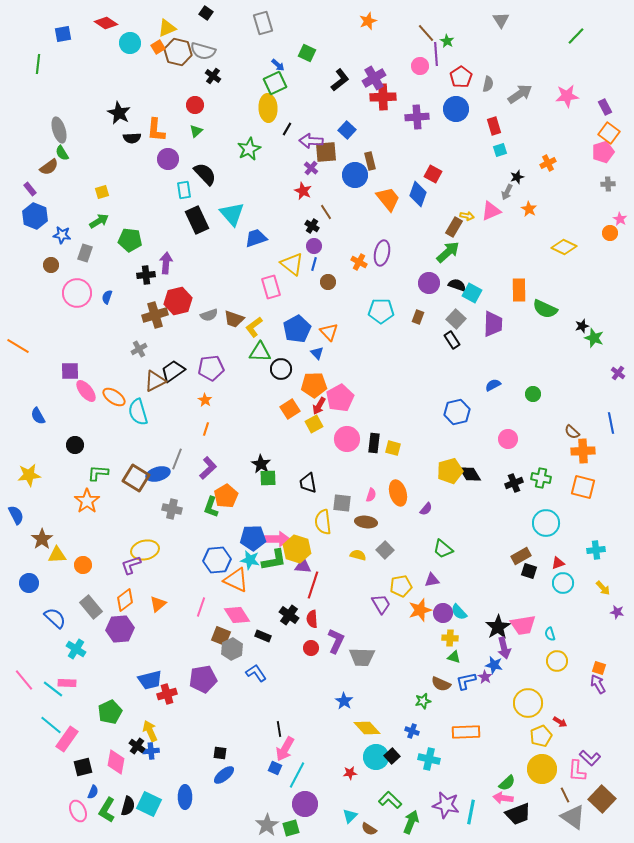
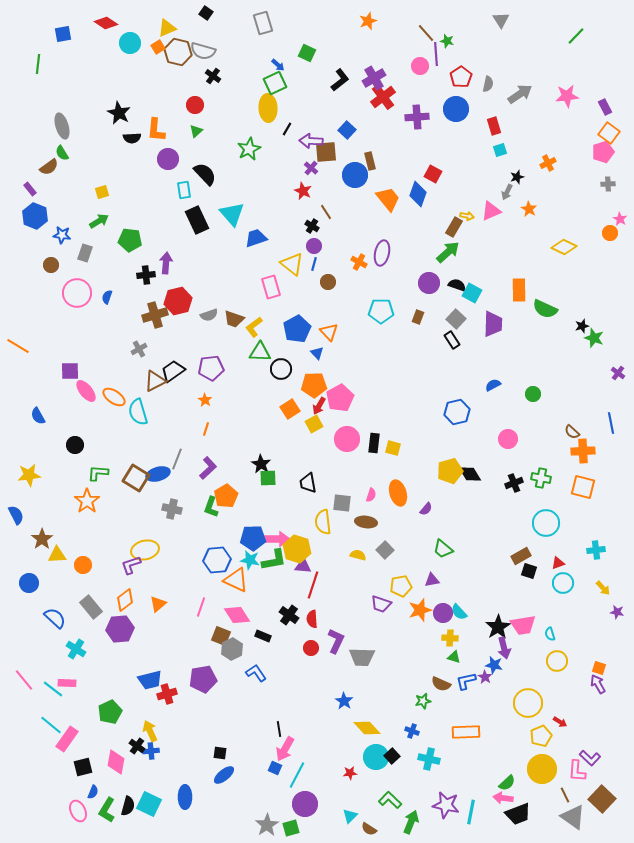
green star at (447, 41): rotated 16 degrees counterclockwise
red cross at (383, 97): rotated 35 degrees counterclockwise
gray ellipse at (59, 130): moved 3 px right, 4 px up
purple trapezoid at (381, 604): rotated 140 degrees clockwise
